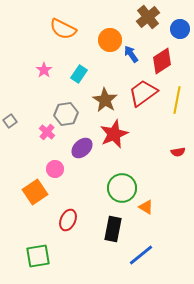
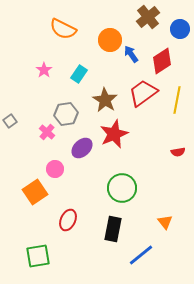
orange triangle: moved 19 px right, 15 px down; rotated 21 degrees clockwise
